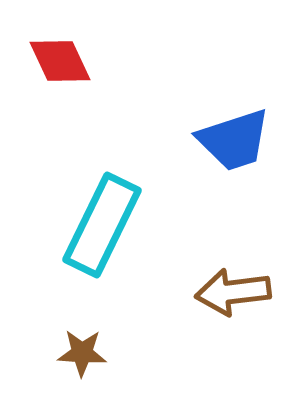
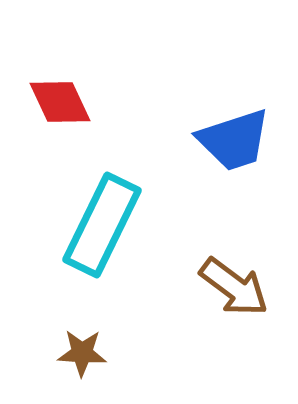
red diamond: moved 41 px down
brown arrow: moved 1 px right, 5 px up; rotated 136 degrees counterclockwise
